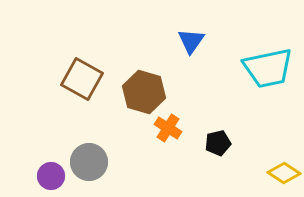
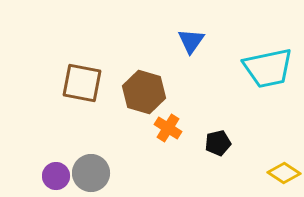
brown square: moved 4 px down; rotated 18 degrees counterclockwise
gray circle: moved 2 px right, 11 px down
purple circle: moved 5 px right
